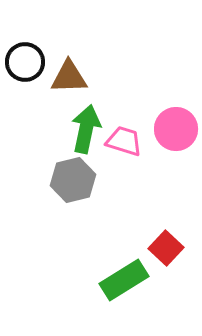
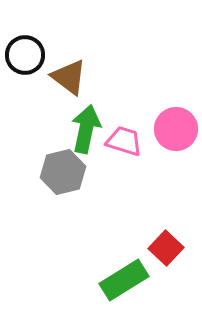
black circle: moved 7 px up
brown triangle: rotated 39 degrees clockwise
gray hexagon: moved 10 px left, 8 px up
